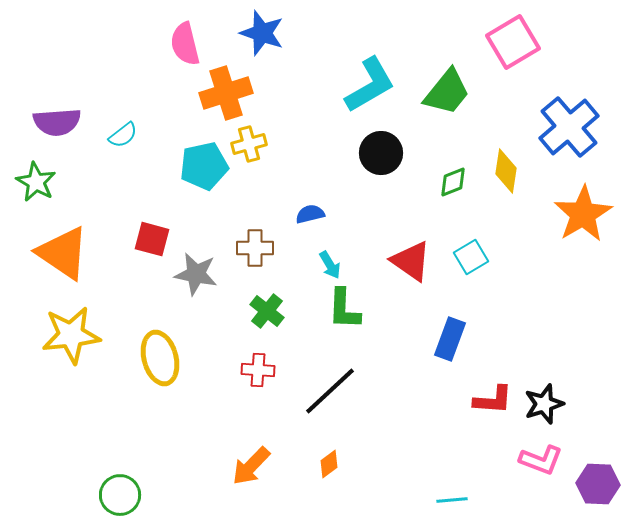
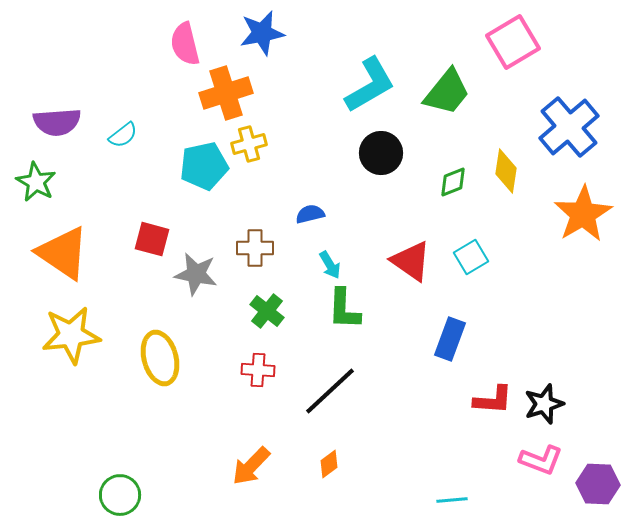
blue star: rotated 30 degrees counterclockwise
